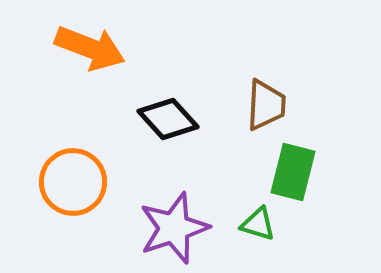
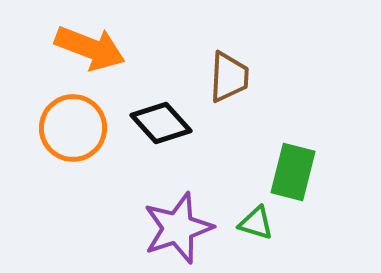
brown trapezoid: moved 37 px left, 28 px up
black diamond: moved 7 px left, 4 px down
orange circle: moved 54 px up
green triangle: moved 2 px left, 1 px up
purple star: moved 4 px right
